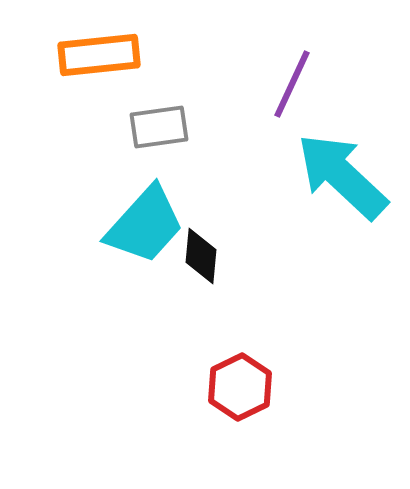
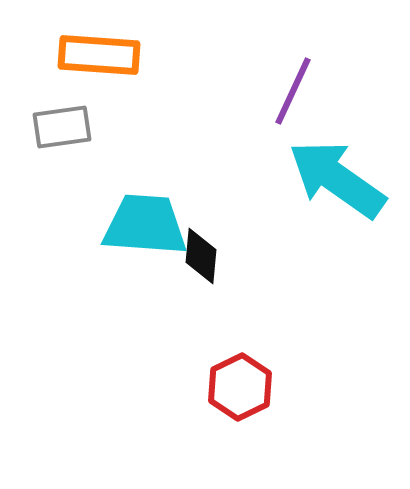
orange rectangle: rotated 10 degrees clockwise
purple line: moved 1 px right, 7 px down
gray rectangle: moved 97 px left
cyan arrow: moved 5 px left, 3 px down; rotated 8 degrees counterclockwise
cyan trapezoid: rotated 128 degrees counterclockwise
